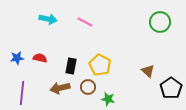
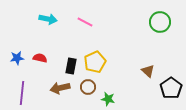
yellow pentagon: moved 5 px left, 3 px up; rotated 20 degrees clockwise
